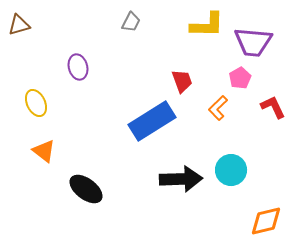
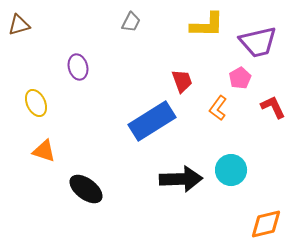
purple trapezoid: moved 5 px right; rotated 18 degrees counterclockwise
orange L-shape: rotated 10 degrees counterclockwise
orange triangle: rotated 20 degrees counterclockwise
orange diamond: moved 3 px down
